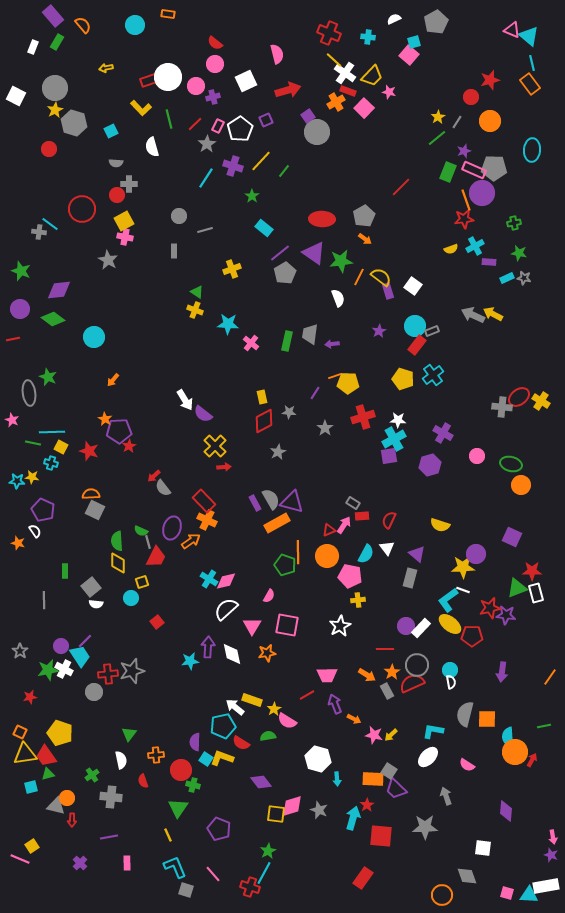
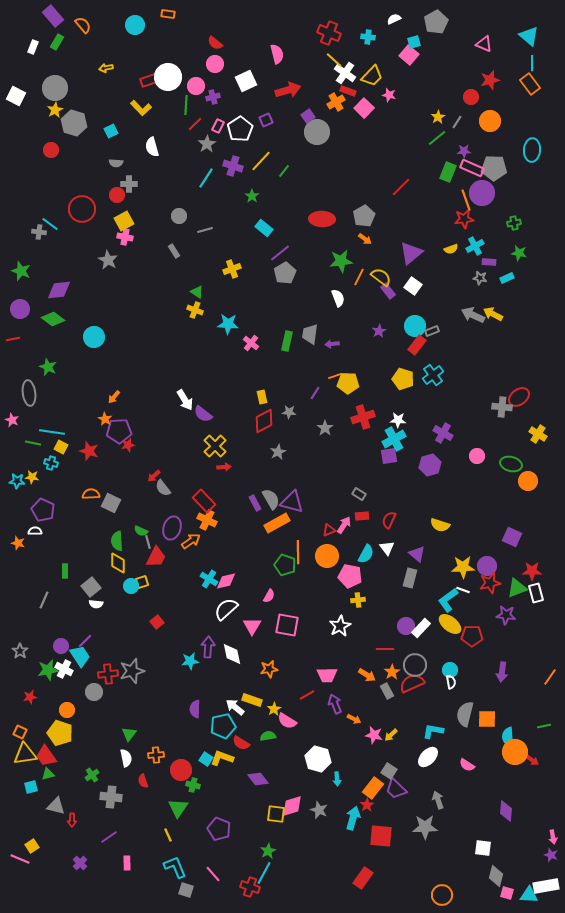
pink triangle at (512, 30): moved 28 px left, 14 px down
cyan line at (532, 63): rotated 14 degrees clockwise
pink star at (389, 92): moved 3 px down
green line at (169, 119): moved 17 px right, 14 px up; rotated 18 degrees clockwise
red circle at (49, 149): moved 2 px right, 1 px down
purple star at (464, 151): rotated 16 degrees clockwise
pink rectangle at (474, 170): moved 2 px left, 2 px up
gray rectangle at (174, 251): rotated 32 degrees counterclockwise
purple triangle at (314, 253): moved 97 px right; rotated 45 degrees clockwise
gray star at (524, 278): moved 44 px left
purple rectangle at (388, 291): rotated 21 degrees counterclockwise
green star at (48, 377): moved 10 px up
orange arrow at (113, 380): moved 1 px right, 17 px down
yellow cross at (541, 401): moved 3 px left, 33 px down
cyan line at (52, 432): rotated 10 degrees clockwise
red star at (129, 446): moved 1 px left, 1 px up; rotated 16 degrees clockwise
orange circle at (521, 485): moved 7 px right, 4 px up
gray rectangle at (353, 503): moved 6 px right, 9 px up
gray square at (95, 510): moved 16 px right, 7 px up
white semicircle at (35, 531): rotated 56 degrees counterclockwise
purple circle at (476, 554): moved 11 px right, 12 px down
cyan circle at (131, 598): moved 12 px up
gray line at (44, 600): rotated 24 degrees clockwise
red star at (490, 608): moved 25 px up
orange star at (267, 653): moved 2 px right, 16 px down
gray circle at (417, 665): moved 2 px left
purple semicircle at (195, 742): moved 33 px up
white semicircle at (121, 760): moved 5 px right, 2 px up
red arrow at (532, 760): rotated 96 degrees clockwise
orange rectangle at (373, 779): moved 9 px down; rotated 55 degrees counterclockwise
purple diamond at (261, 782): moved 3 px left, 3 px up
gray arrow at (446, 796): moved 8 px left, 4 px down
orange circle at (67, 798): moved 88 px up
purple line at (109, 837): rotated 24 degrees counterclockwise
gray diamond at (467, 876): moved 29 px right; rotated 35 degrees clockwise
